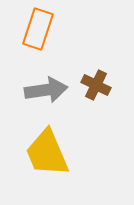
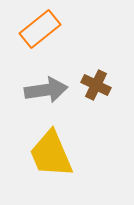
orange rectangle: moved 2 px right; rotated 33 degrees clockwise
yellow trapezoid: moved 4 px right, 1 px down
